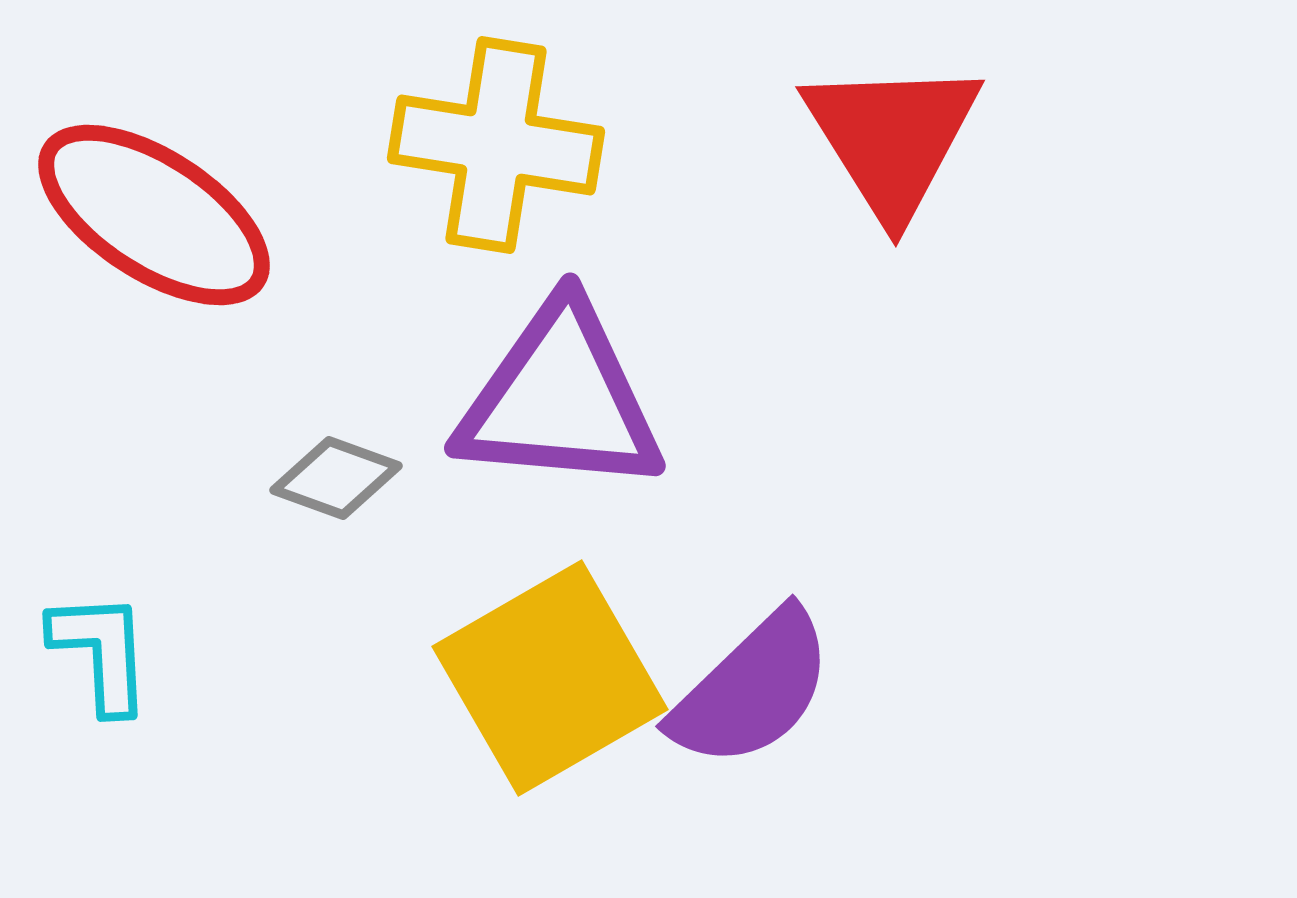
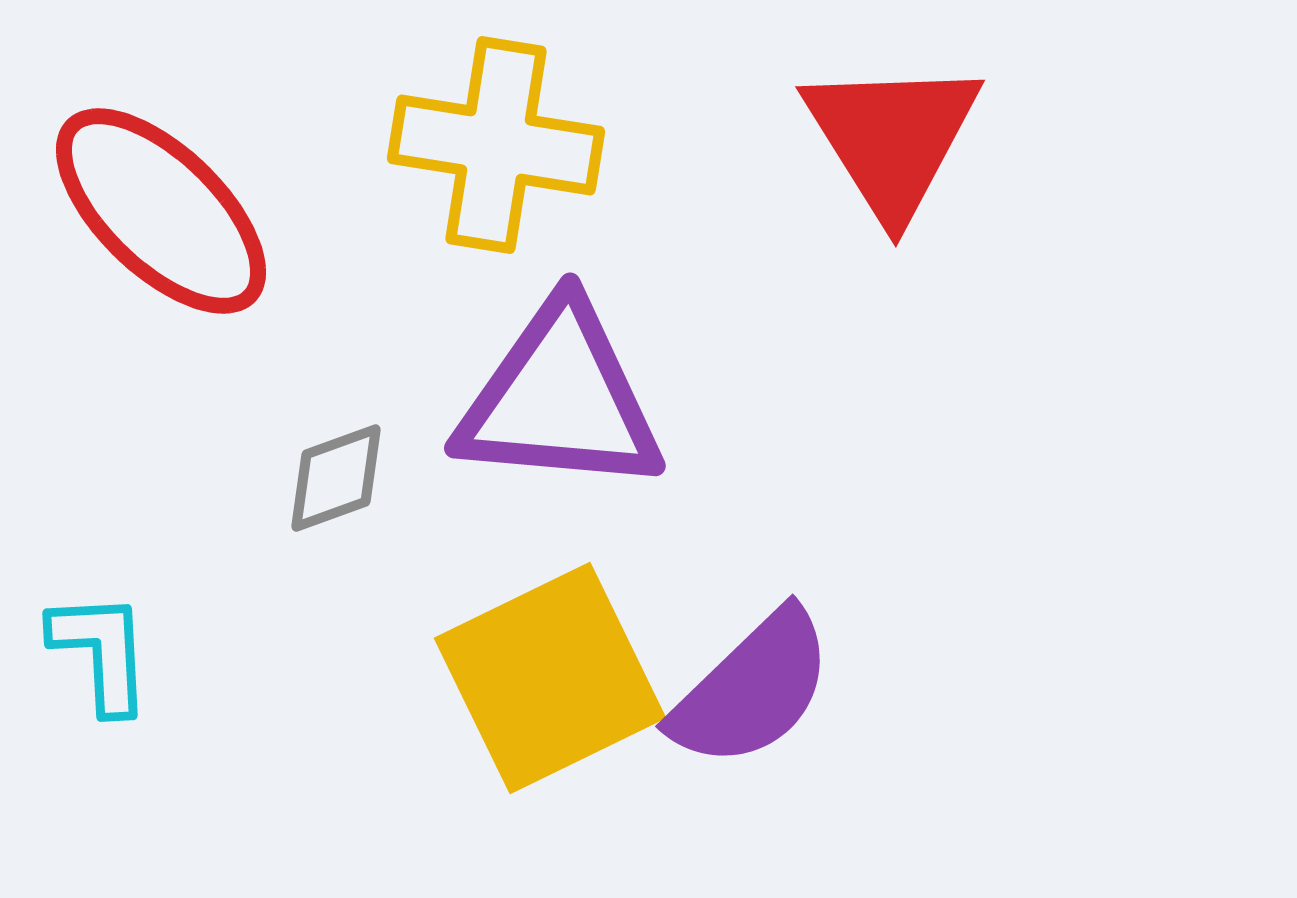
red ellipse: moved 7 px right, 4 px up; rotated 11 degrees clockwise
gray diamond: rotated 40 degrees counterclockwise
yellow square: rotated 4 degrees clockwise
